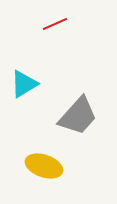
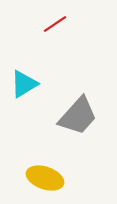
red line: rotated 10 degrees counterclockwise
yellow ellipse: moved 1 px right, 12 px down
